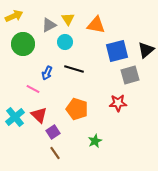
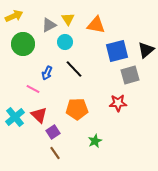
black line: rotated 30 degrees clockwise
orange pentagon: rotated 20 degrees counterclockwise
